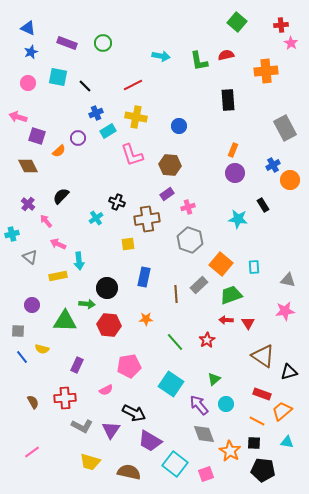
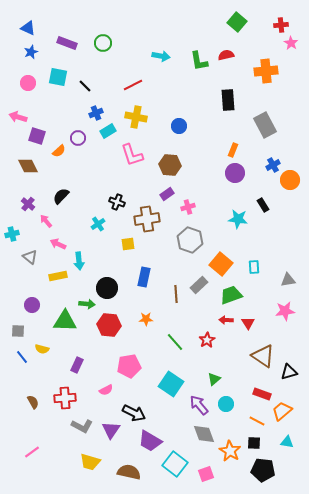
gray rectangle at (285, 128): moved 20 px left, 3 px up
cyan cross at (96, 218): moved 2 px right, 6 px down
gray triangle at (288, 280): rotated 21 degrees counterclockwise
